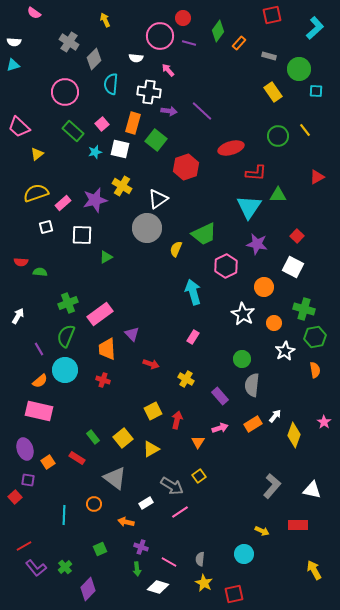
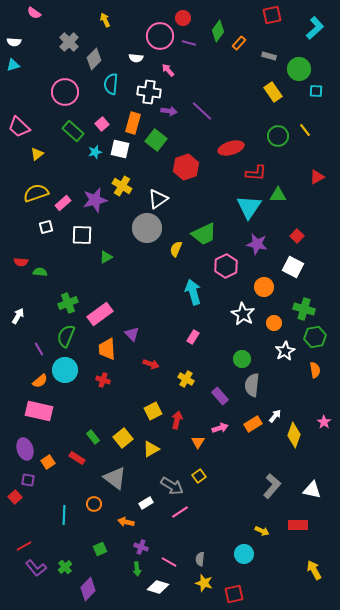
gray cross at (69, 42): rotated 12 degrees clockwise
yellow star at (204, 583): rotated 12 degrees counterclockwise
